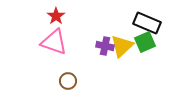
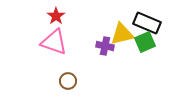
yellow triangle: moved 12 px up; rotated 30 degrees clockwise
